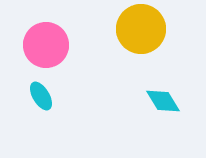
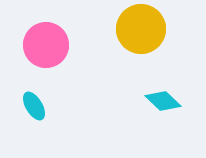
cyan ellipse: moved 7 px left, 10 px down
cyan diamond: rotated 15 degrees counterclockwise
